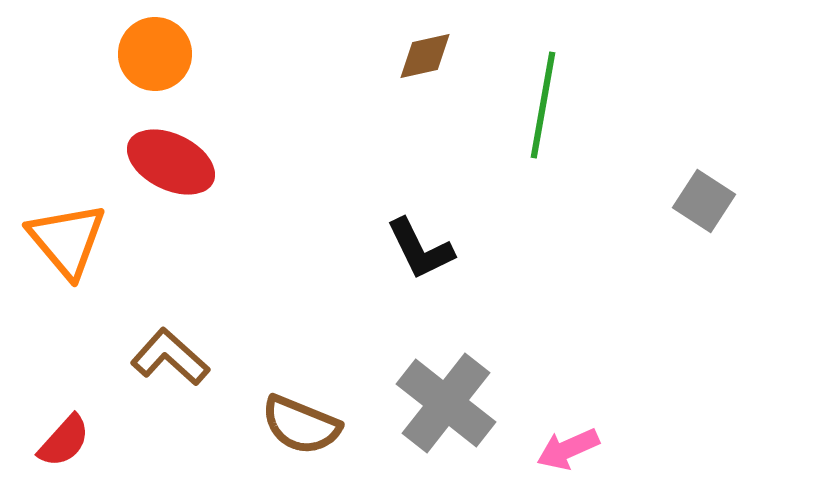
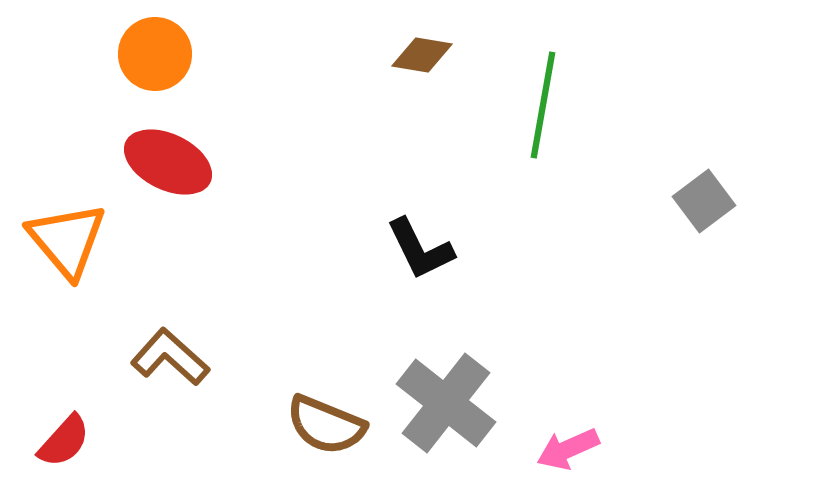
brown diamond: moved 3 px left, 1 px up; rotated 22 degrees clockwise
red ellipse: moved 3 px left
gray square: rotated 20 degrees clockwise
brown semicircle: moved 25 px right
